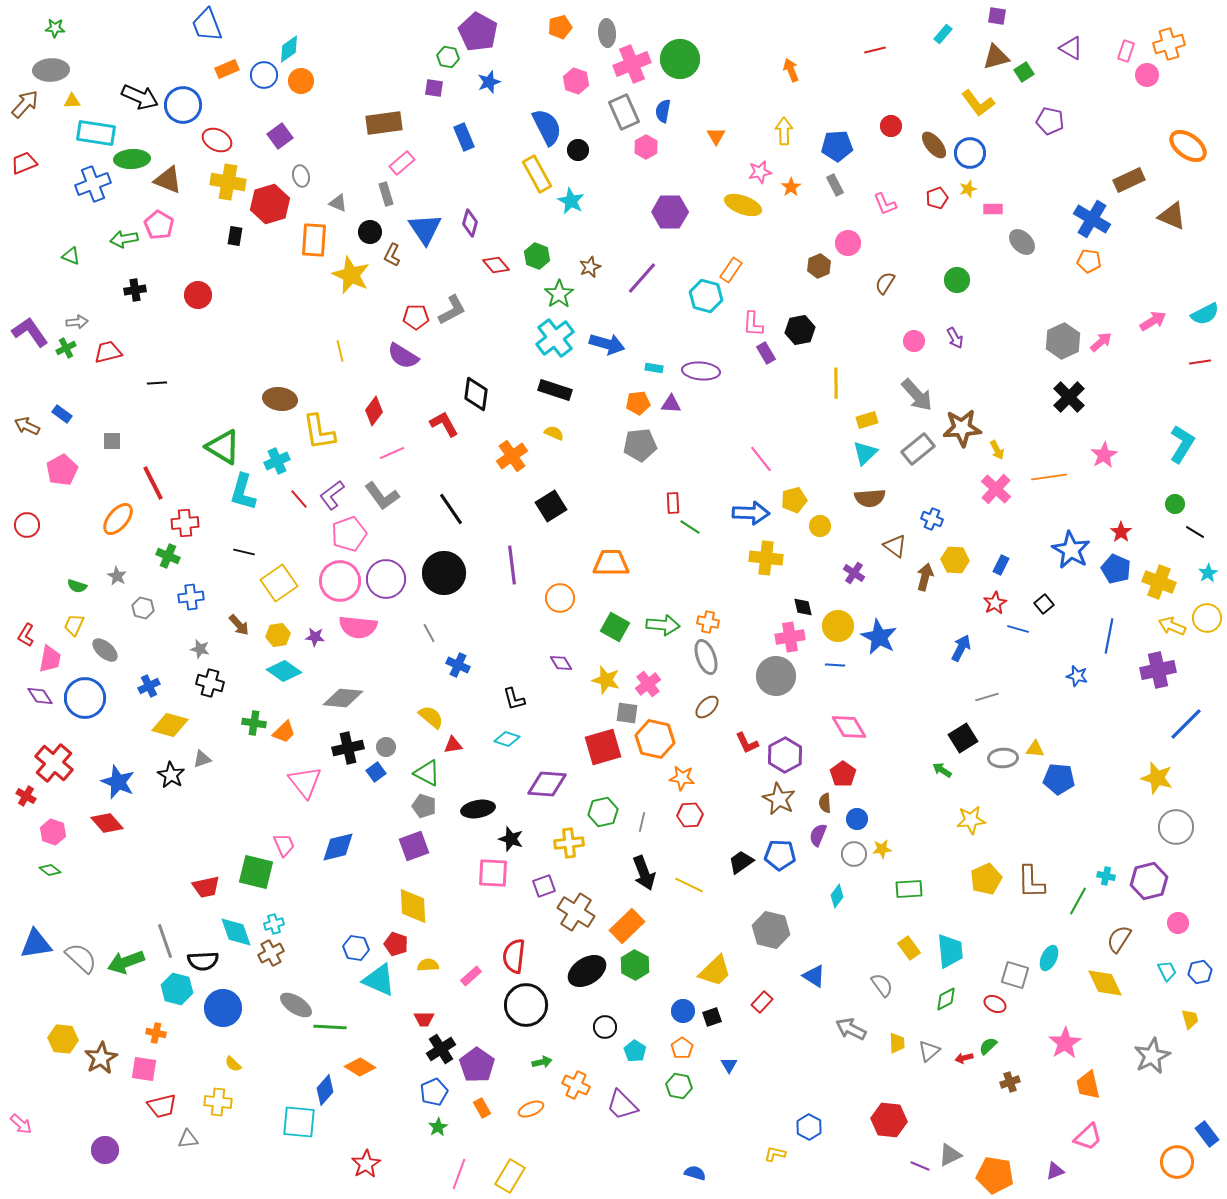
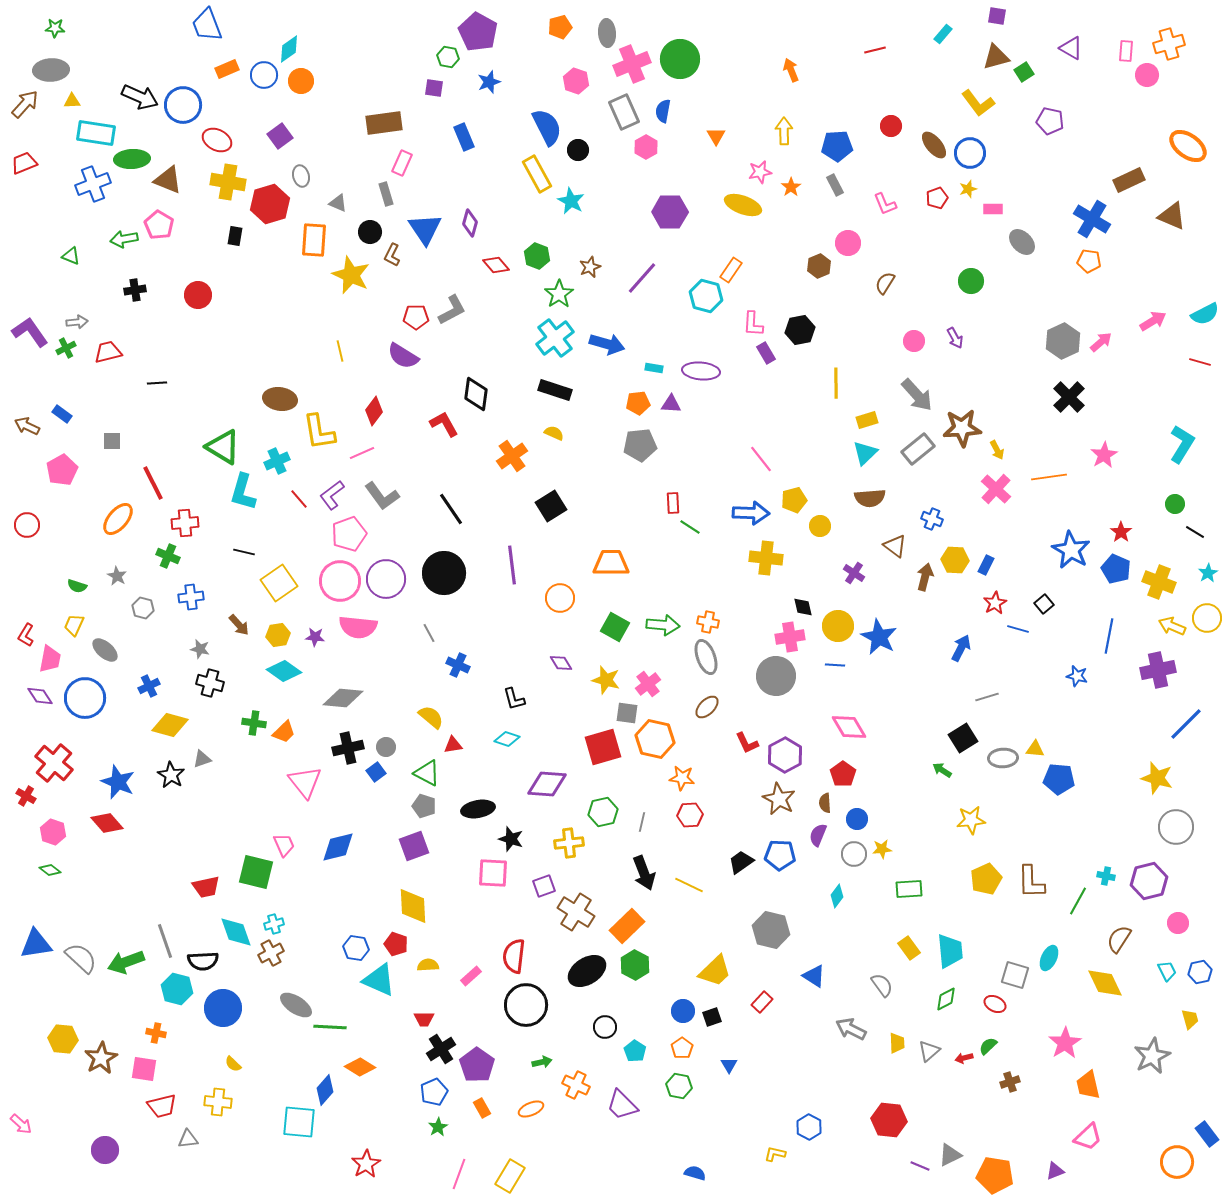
pink rectangle at (1126, 51): rotated 15 degrees counterclockwise
pink rectangle at (402, 163): rotated 25 degrees counterclockwise
green circle at (957, 280): moved 14 px right, 1 px down
red line at (1200, 362): rotated 25 degrees clockwise
pink line at (392, 453): moved 30 px left
blue rectangle at (1001, 565): moved 15 px left
